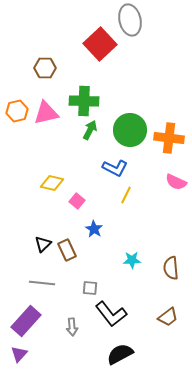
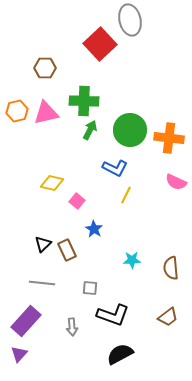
black L-shape: moved 2 px right, 1 px down; rotated 32 degrees counterclockwise
